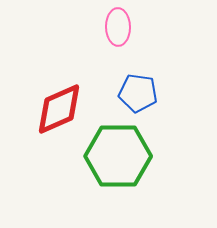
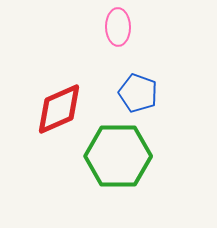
blue pentagon: rotated 12 degrees clockwise
